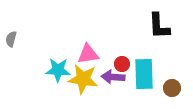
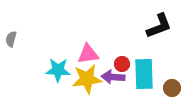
black L-shape: rotated 108 degrees counterclockwise
yellow star: moved 4 px right; rotated 16 degrees counterclockwise
